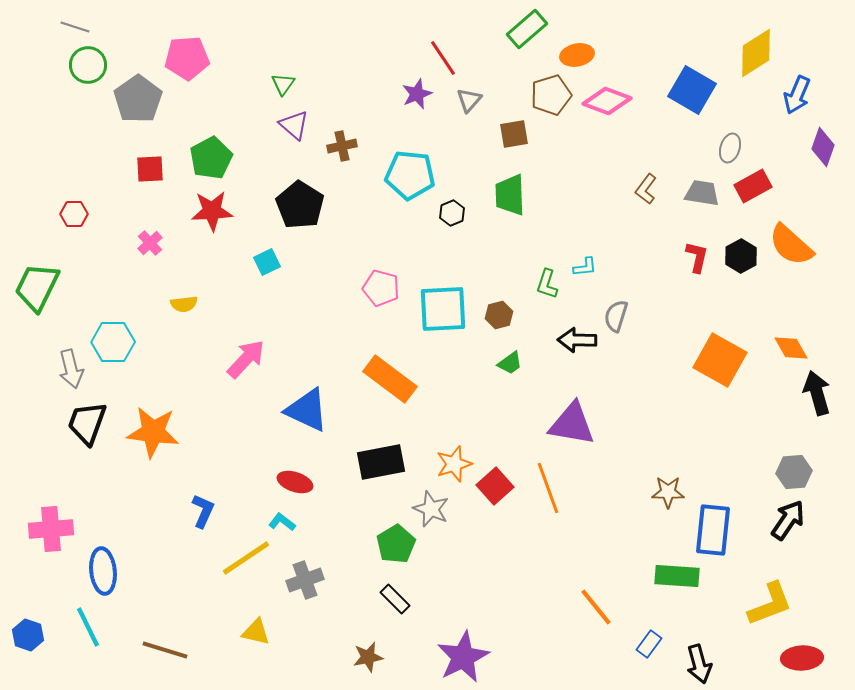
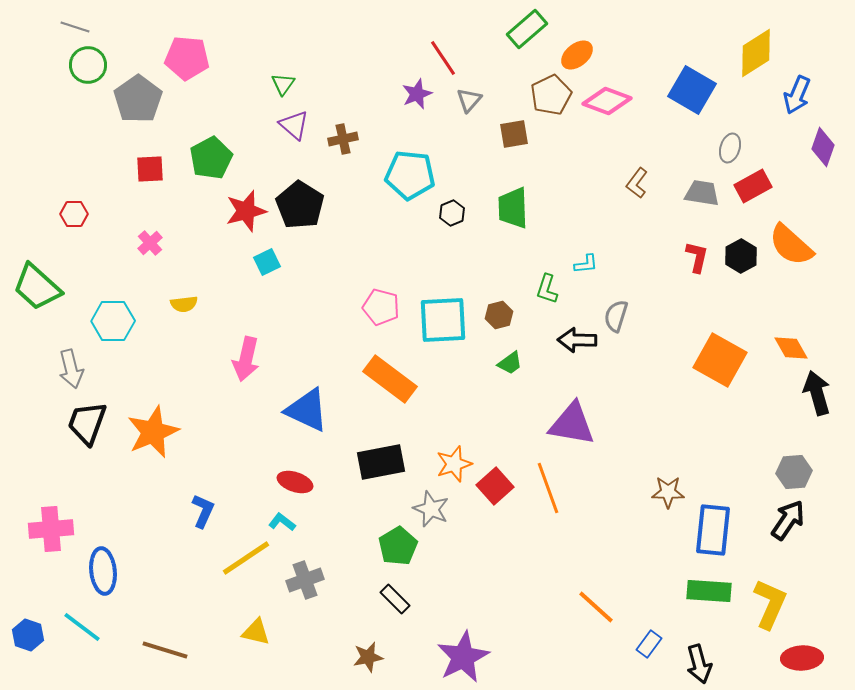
orange ellipse at (577, 55): rotated 28 degrees counterclockwise
pink pentagon at (187, 58): rotated 9 degrees clockwise
brown pentagon at (551, 95): rotated 9 degrees counterclockwise
brown cross at (342, 146): moved 1 px right, 7 px up
brown L-shape at (646, 189): moved 9 px left, 6 px up
green trapezoid at (510, 195): moved 3 px right, 13 px down
red star at (212, 211): moved 34 px right; rotated 12 degrees counterclockwise
cyan L-shape at (585, 267): moved 1 px right, 3 px up
green L-shape at (547, 284): moved 5 px down
green trapezoid at (37, 287): rotated 74 degrees counterclockwise
pink pentagon at (381, 288): moved 19 px down
cyan square at (443, 309): moved 11 px down
cyan hexagon at (113, 342): moved 21 px up
pink arrow at (246, 359): rotated 150 degrees clockwise
orange star at (153, 432): rotated 30 degrees counterclockwise
green pentagon at (396, 544): moved 2 px right, 2 px down
green rectangle at (677, 576): moved 32 px right, 15 px down
yellow L-shape at (770, 604): rotated 45 degrees counterclockwise
orange line at (596, 607): rotated 9 degrees counterclockwise
cyan line at (88, 627): moved 6 px left; rotated 27 degrees counterclockwise
